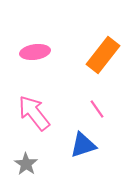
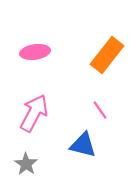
orange rectangle: moved 4 px right
pink line: moved 3 px right, 1 px down
pink arrow: rotated 66 degrees clockwise
blue triangle: rotated 32 degrees clockwise
